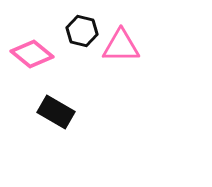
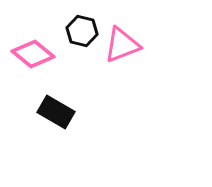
pink triangle: moved 1 px right, 1 px up; rotated 21 degrees counterclockwise
pink diamond: moved 1 px right
